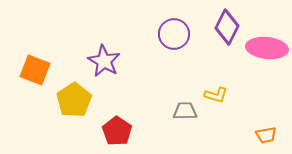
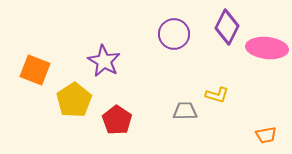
yellow L-shape: moved 1 px right
red pentagon: moved 11 px up
